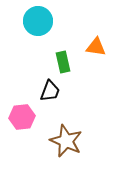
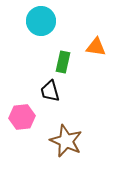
cyan circle: moved 3 px right
green rectangle: rotated 25 degrees clockwise
black trapezoid: rotated 145 degrees clockwise
